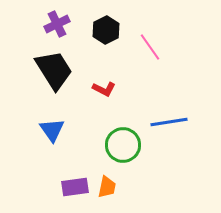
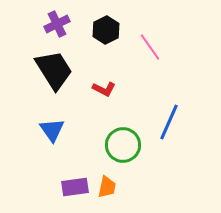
blue line: rotated 57 degrees counterclockwise
